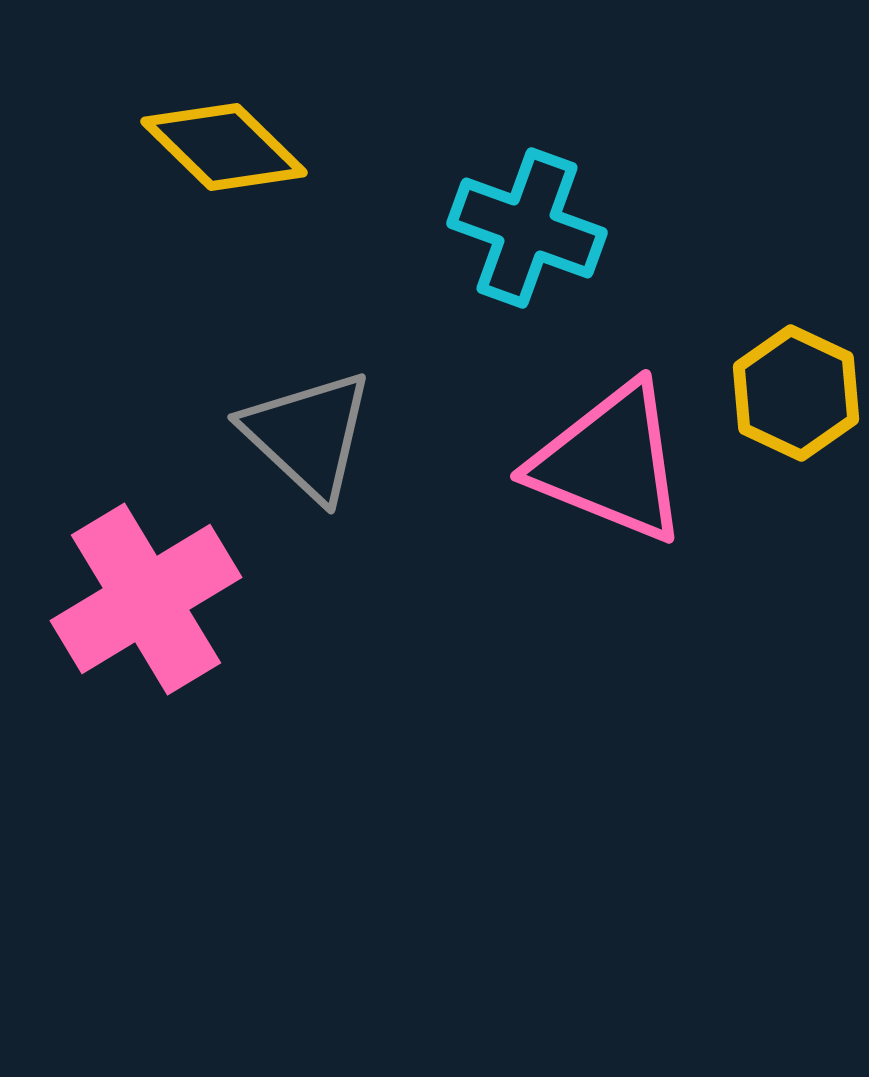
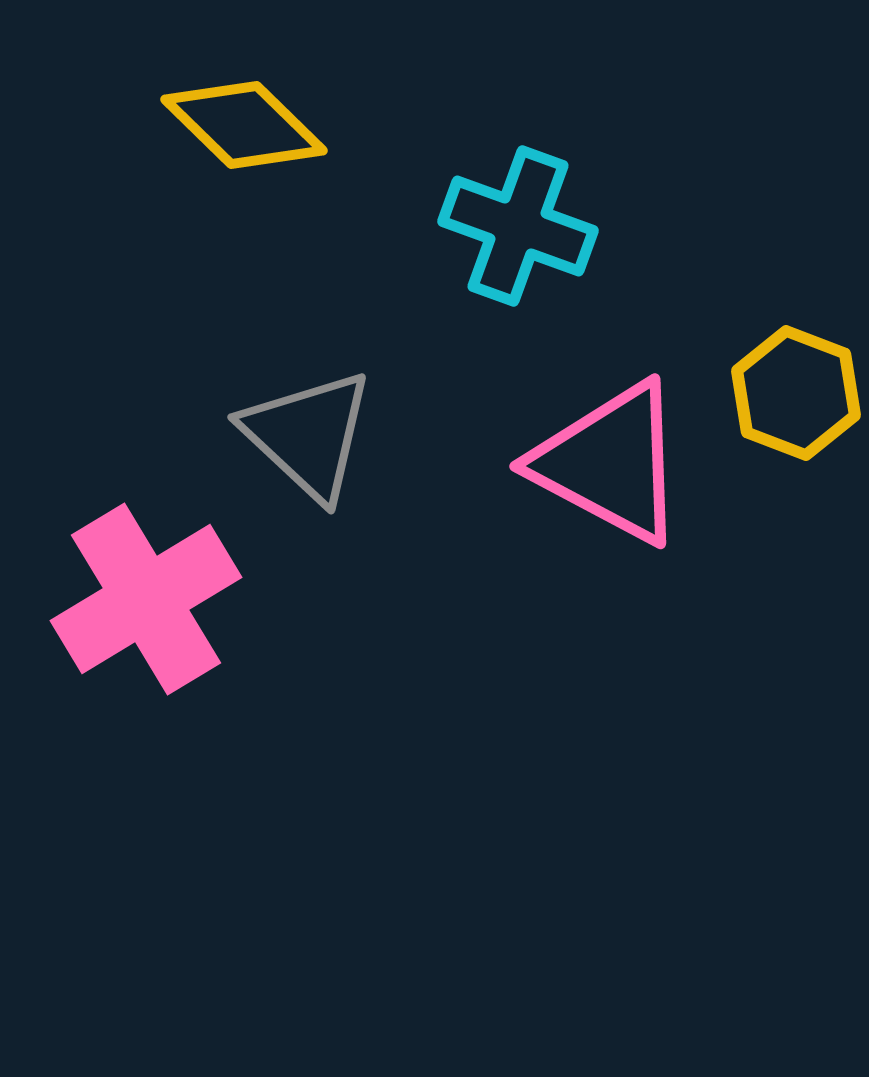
yellow diamond: moved 20 px right, 22 px up
cyan cross: moved 9 px left, 2 px up
yellow hexagon: rotated 4 degrees counterclockwise
pink triangle: rotated 6 degrees clockwise
